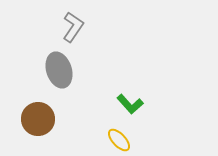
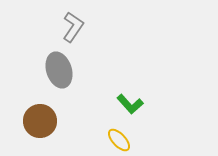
brown circle: moved 2 px right, 2 px down
